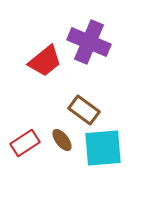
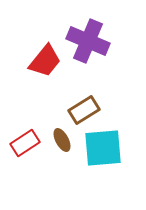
purple cross: moved 1 px left, 1 px up
red trapezoid: rotated 12 degrees counterclockwise
brown rectangle: rotated 68 degrees counterclockwise
brown ellipse: rotated 10 degrees clockwise
